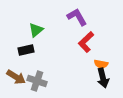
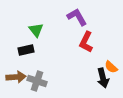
green triangle: rotated 28 degrees counterclockwise
red L-shape: rotated 20 degrees counterclockwise
orange semicircle: moved 10 px right, 3 px down; rotated 32 degrees clockwise
brown arrow: rotated 36 degrees counterclockwise
